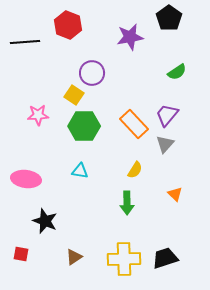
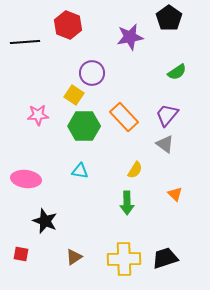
orange rectangle: moved 10 px left, 7 px up
gray triangle: rotated 36 degrees counterclockwise
